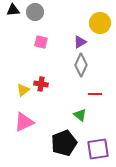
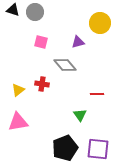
black triangle: rotated 24 degrees clockwise
purple triangle: moved 2 px left; rotated 16 degrees clockwise
gray diamond: moved 16 px left; rotated 65 degrees counterclockwise
red cross: moved 1 px right
yellow triangle: moved 5 px left
red line: moved 2 px right
green triangle: rotated 16 degrees clockwise
pink triangle: moved 6 px left; rotated 15 degrees clockwise
black pentagon: moved 1 px right, 5 px down
purple square: rotated 15 degrees clockwise
